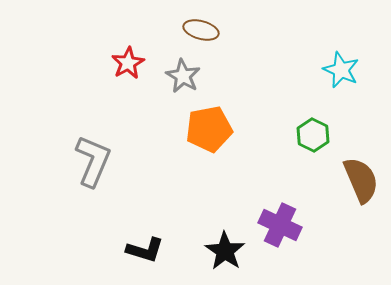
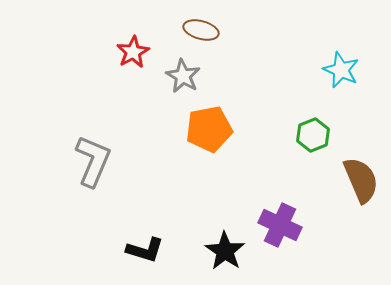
red star: moved 5 px right, 11 px up
green hexagon: rotated 12 degrees clockwise
